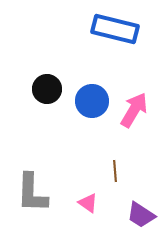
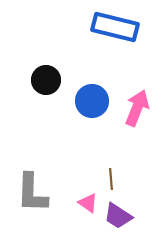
blue rectangle: moved 2 px up
black circle: moved 1 px left, 9 px up
pink arrow: moved 3 px right, 2 px up; rotated 9 degrees counterclockwise
brown line: moved 4 px left, 8 px down
purple trapezoid: moved 23 px left, 1 px down
